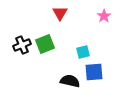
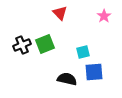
red triangle: rotated 14 degrees counterclockwise
black semicircle: moved 3 px left, 2 px up
